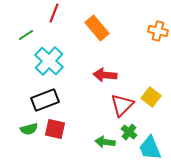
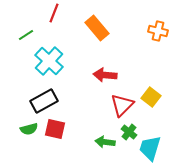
black rectangle: moved 1 px left, 1 px down; rotated 8 degrees counterclockwise
cyan trapezoid: rotated 40 degrees clockwise
